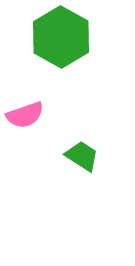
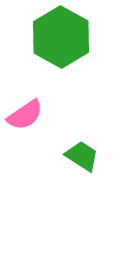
pink semicircle: rotated 15 degrees counterclockwise
